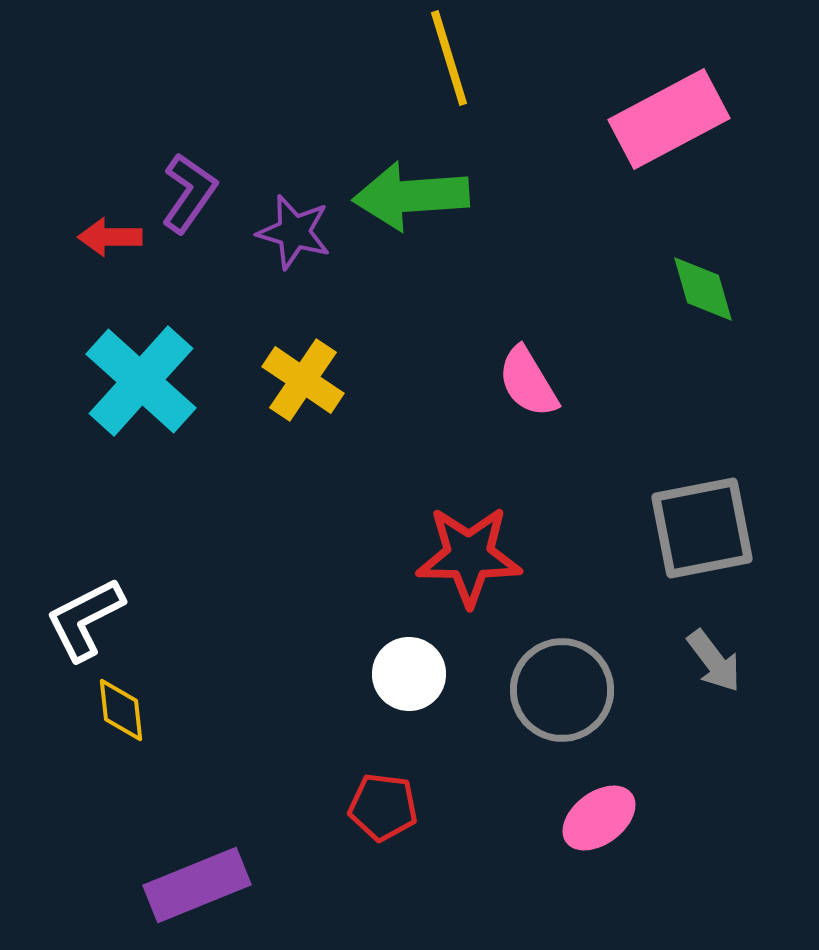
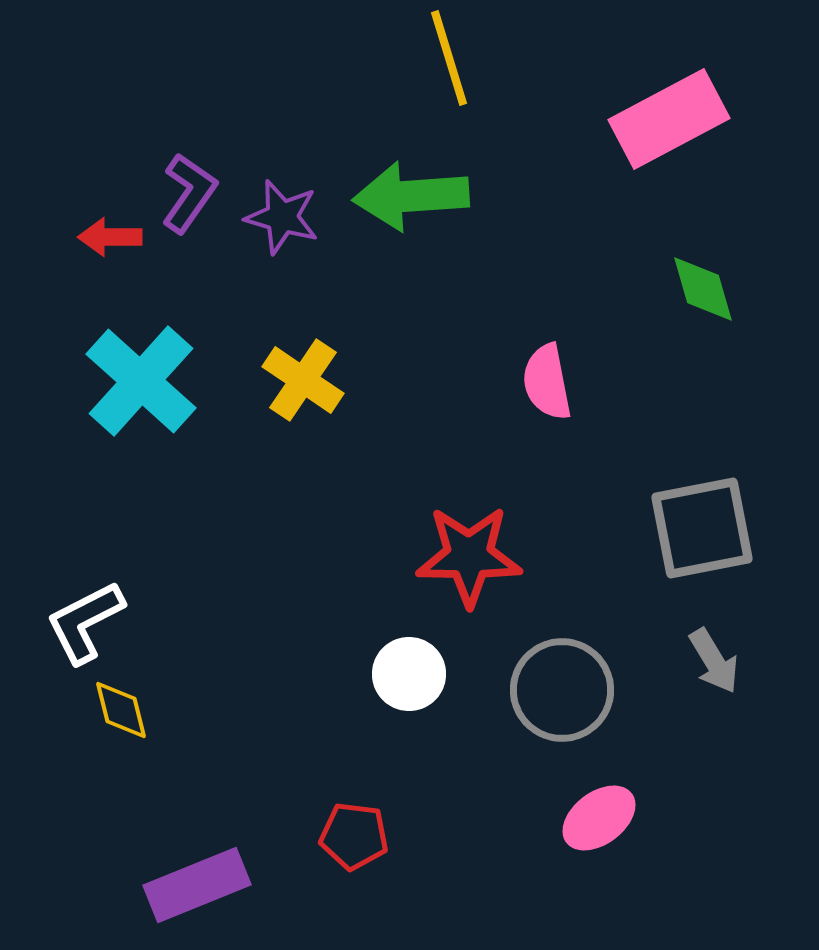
purple star: moved 12 px left, 15 px up
pink semicircle: moved 19 px right; rotated 20 degrees clockwise
white L-shape: moved 3 px down
gray arrow: rotated 6 degrees clockwise
yellow diamond: rotated 8 degrees counterclockwise
red pentagon: moved 29 px left, 29 px down
